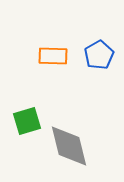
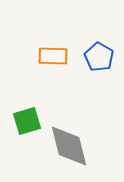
blue pentagon: moved 2 px down; rotated 12 degrees counterclockwise
